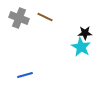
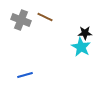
gray cross: moved 2 px right, 2 px down
